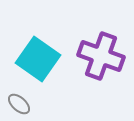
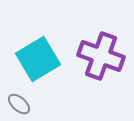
cyan square: rotated 24 degrees clockwise
